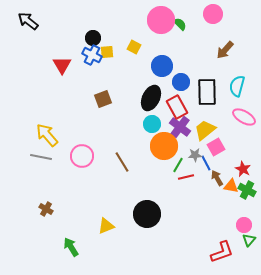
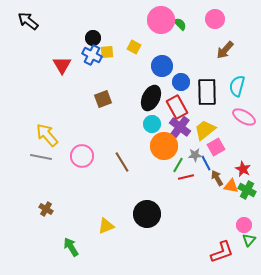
pink circle at (213, 14): moved 2 px right, 5 px down
